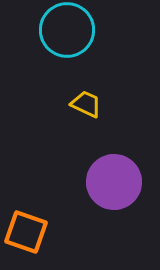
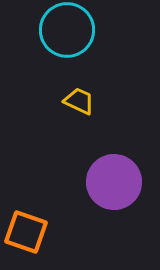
yellow trapezoid: moved 7 px left, 3 px up
